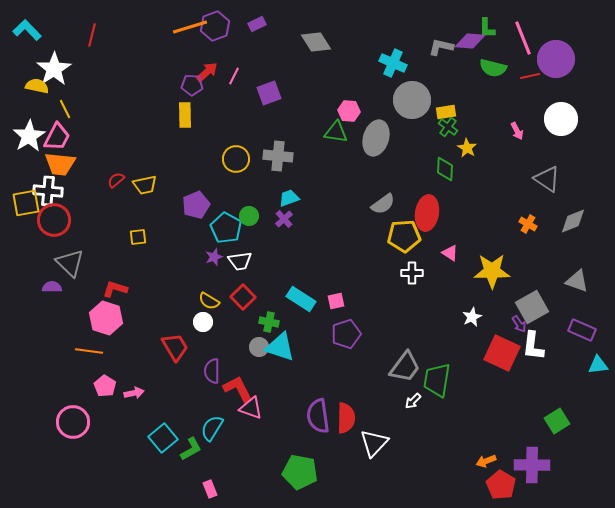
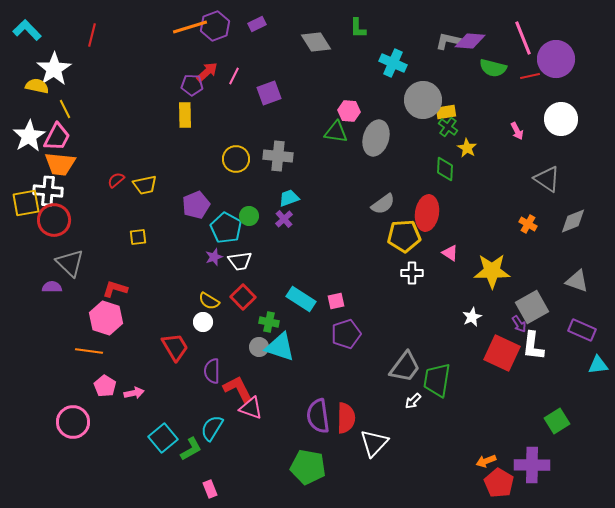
green L-shape at (487, 28): moved 129 px left
gray L-shape at (441, 47): moved 7 px right, 6 px up
gray circle at (412, 100): moved 11 px right
green pentagon at (300, 472): moved 8 px right, 5 px up
red pentagon at (501, 485): moved 2 px left, 2 px up
